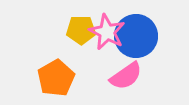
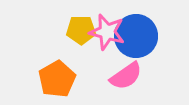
pink star: rotated 12 degrees counterclockwise
orange pentagon: moved 1 px right, 1 px down
